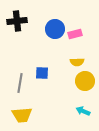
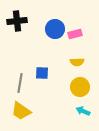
yellow circle: moved 5 px left, 6 px down
yellow trapezoid: moved 1 px left, 4 px up; rotated 40 degrees clockwise
